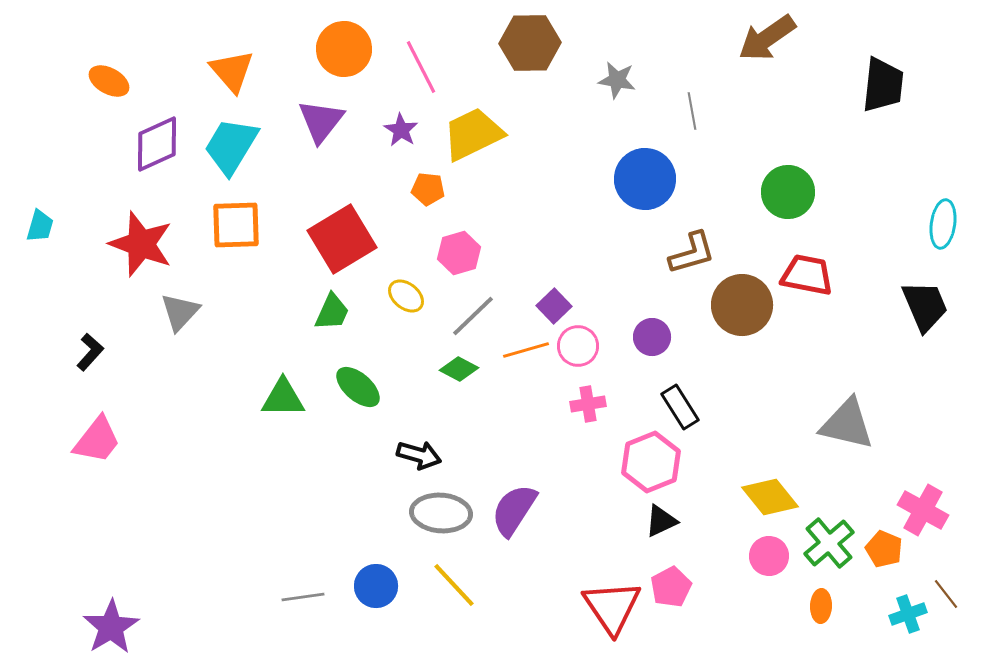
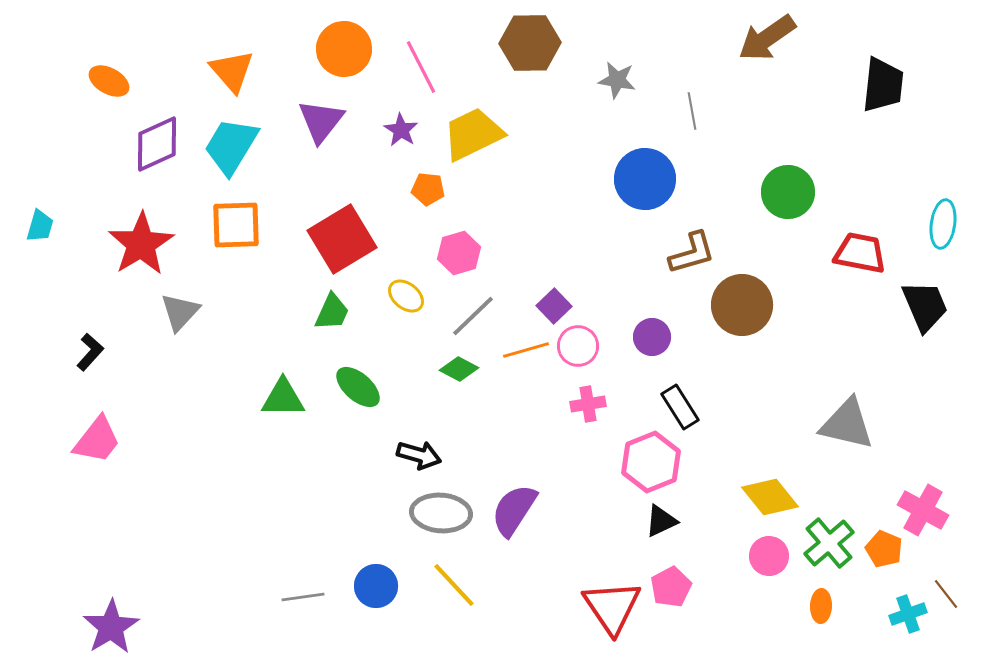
red star at (141, 244): rotated 20 degrees clockwise
red trapezoid at (807, 275): moved 53 px right, 22 px up
